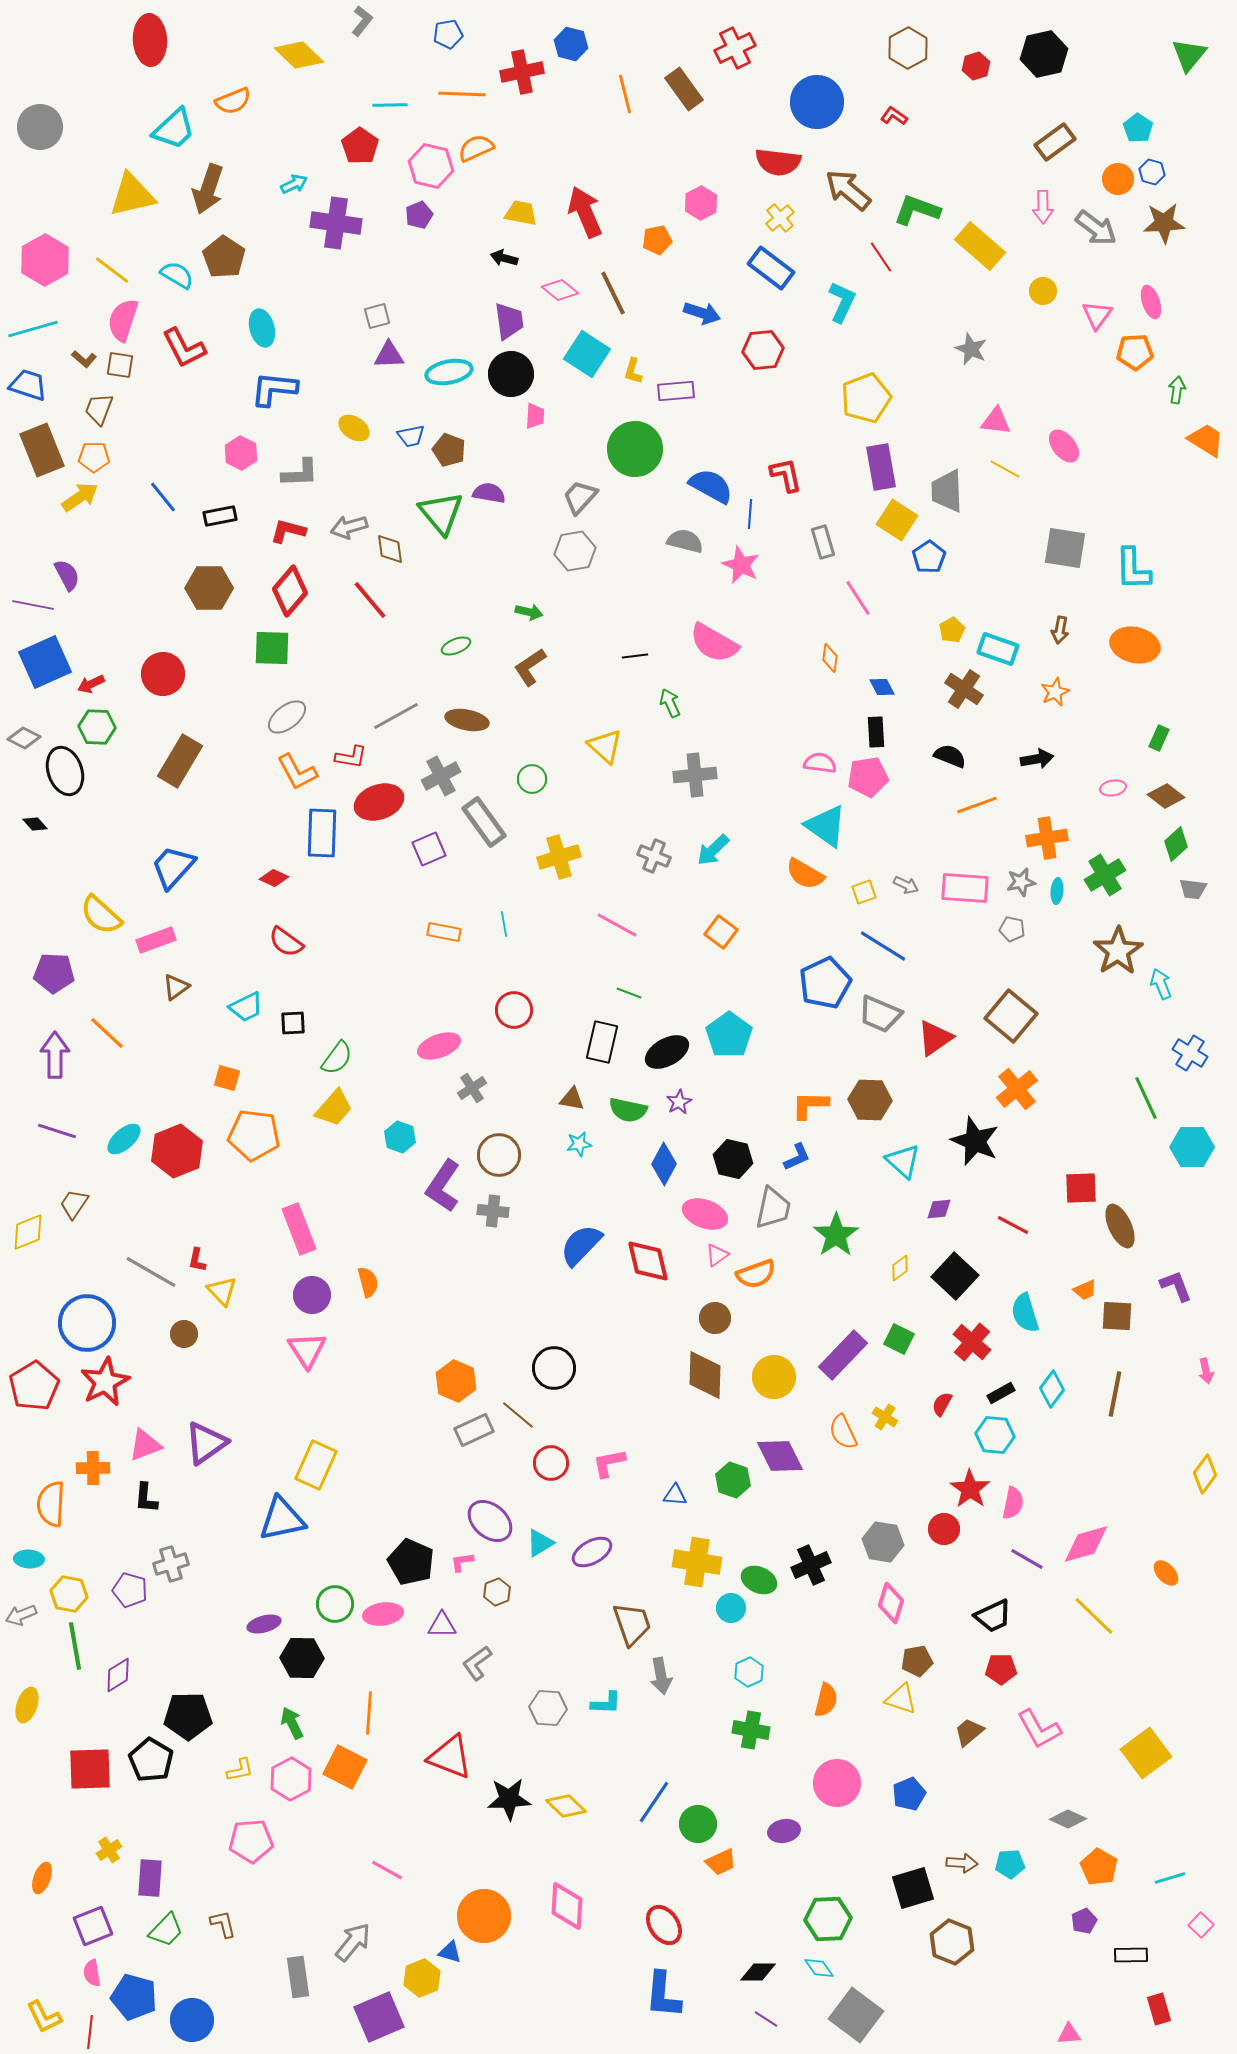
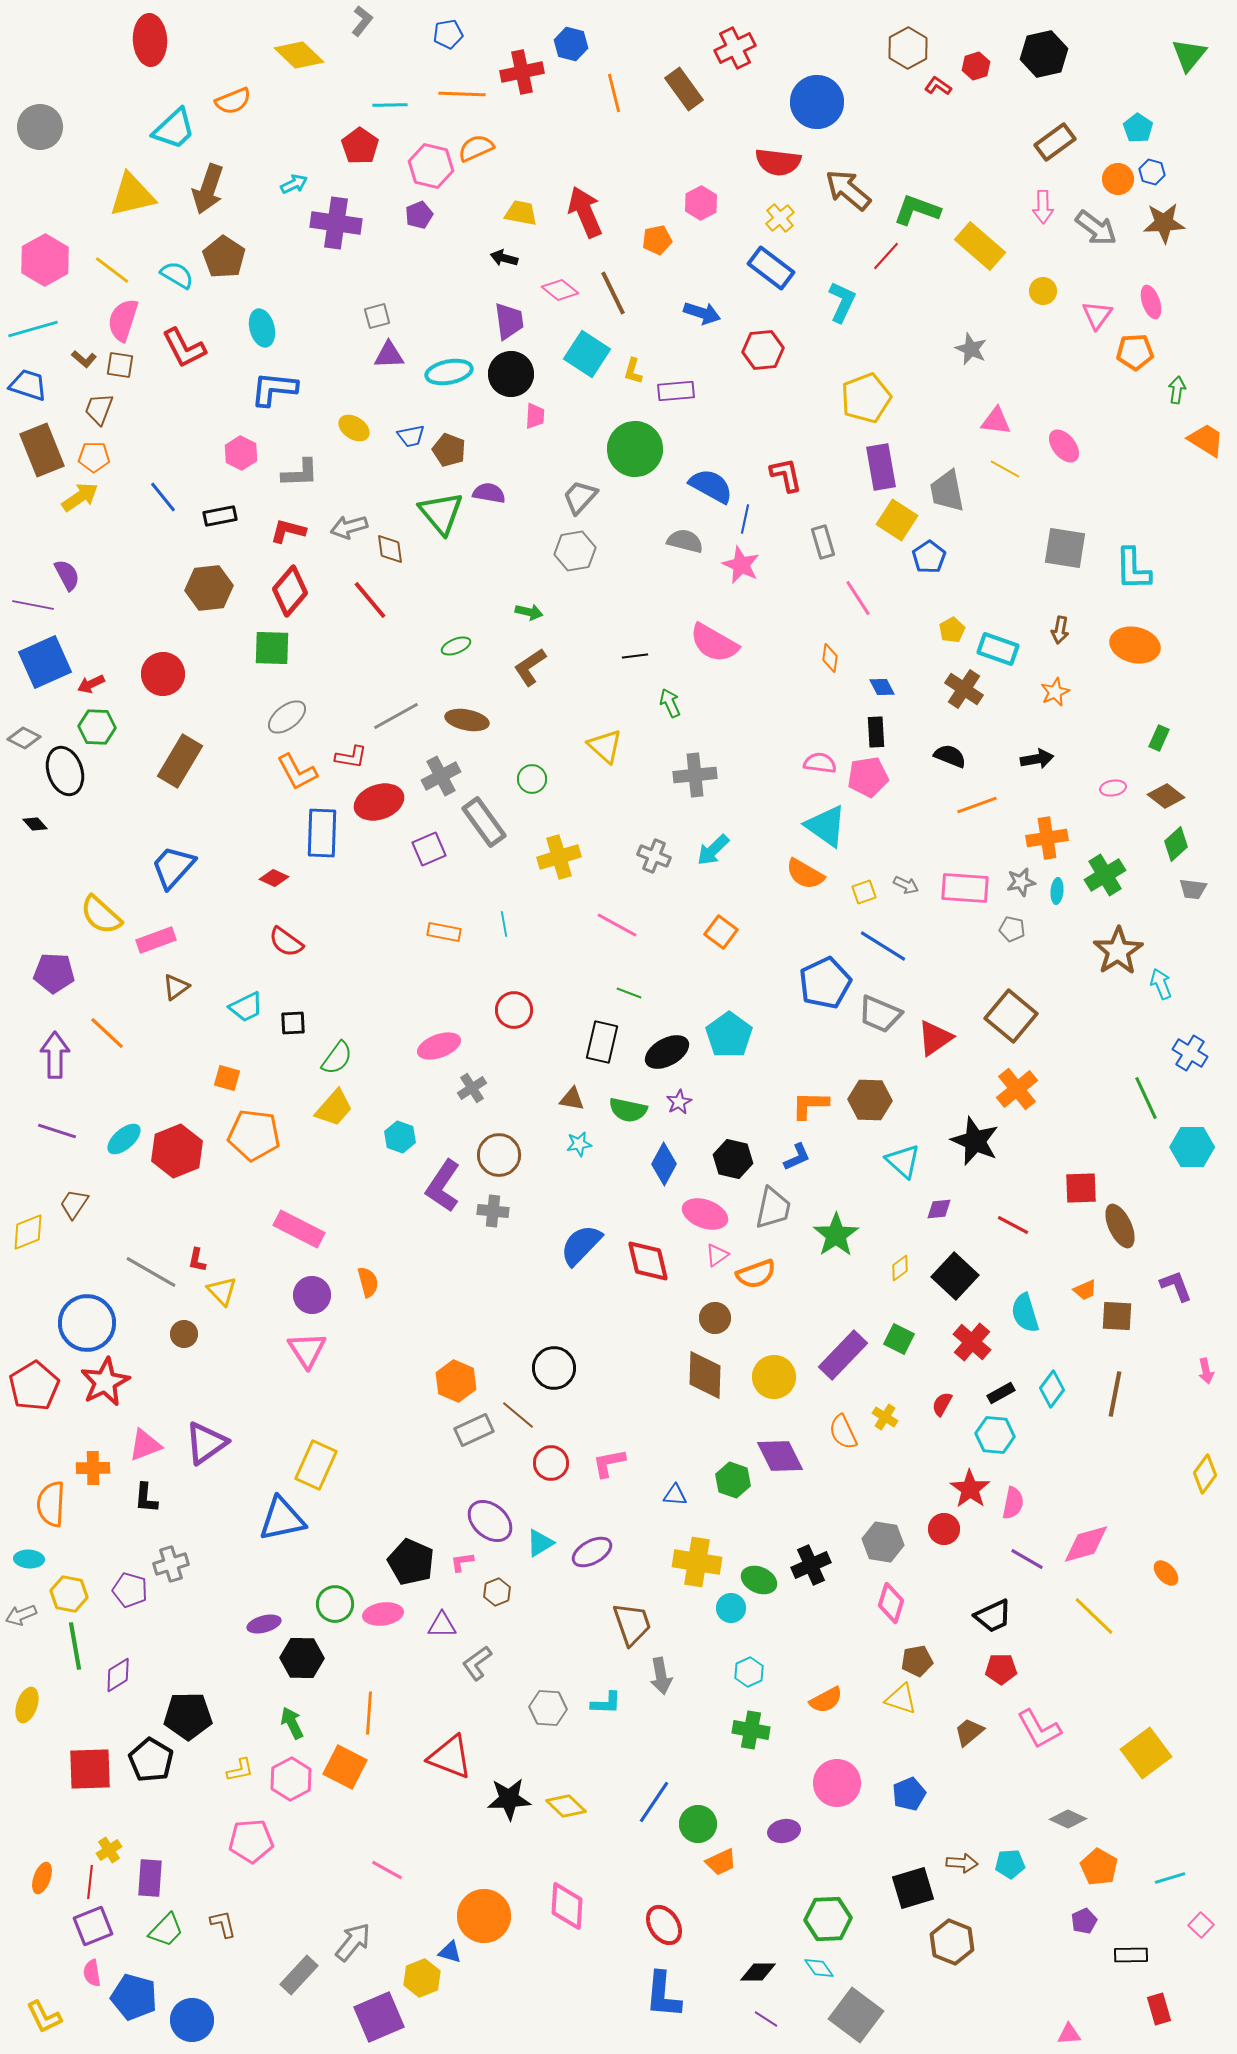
orange line at (625, 94): moved 11 px left, 1 px up
red L-shape at (894, 116): moved 44 px right, 30 px up
red line at (881, 257): moved 5 px right, 1 px up; rotated 76 degrees clockwise
gray trapezoid at (947, 491): rotated 9 degrees counterclockwise
blue line at (750, 514): moved 5 px left, 5 px down; rotated 8 degrees clockwise
brown hexagon at (209, 588): rotated 6 degrees counterclockwise
pink rectangle at (299, 1229): rotated 42 degrees counterclockwise
orange semicircle at (826, 1700): rotated 48 degrees clockwise
gray rectangle at (298, 1977): moved 1 px right, 2 px up; rotated 51 degrees clockwise
red line at (90, 2032): moved 150 px up
